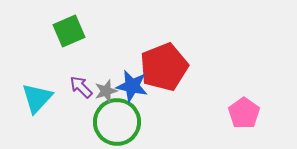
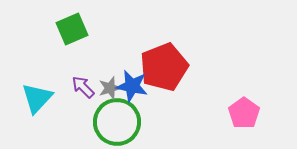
green square: moved 3 px right, 2 px up
purple arrow: moved 2 px right
gray star: moved 4 px right, 3 px up
